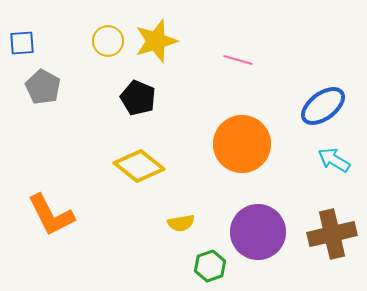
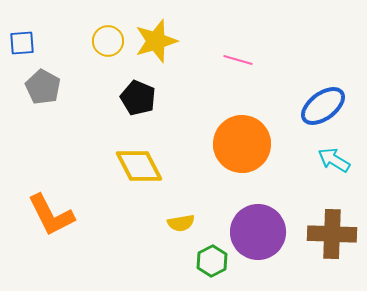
yellow diamond: rotated 24 degrees clockwise
brown cross: rotated 15 degrees clockwise
green hexagon: moved 2 px right, 5 px up; rotated 8 degrees counterclockwise
